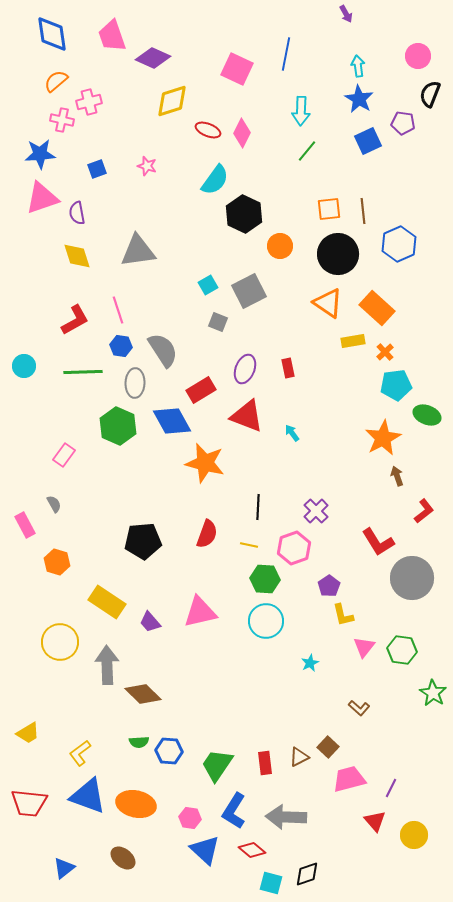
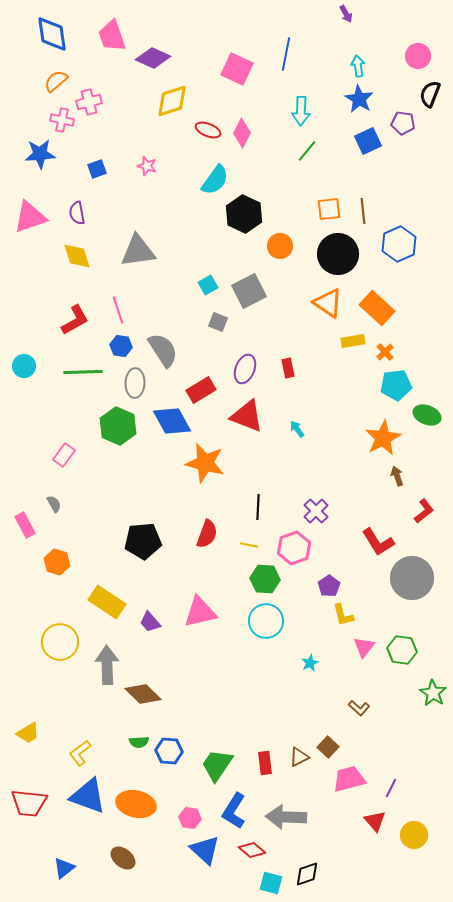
pink triangle at (42, 198): moved 12 px left, 19 px down
cyan arrow at (292, 433): moved 5 px right, 4 px up
